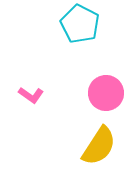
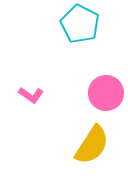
yellow semicircle: moved 7 px left, 1 px up
